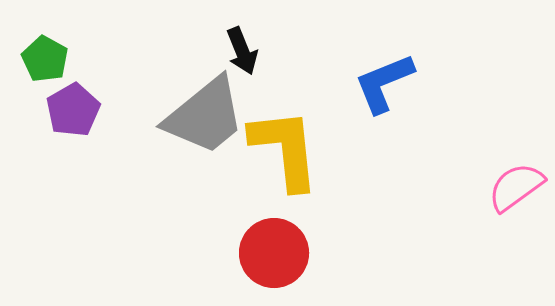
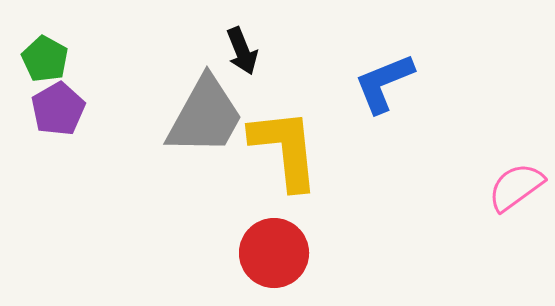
purple pentagon: moved 15 px left, 1 px up
gray trapezoid: rotated 22 degrees counterclockwise
